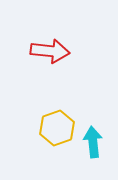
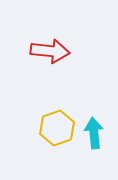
cyan arrow: moved 1 px right, 9 px up
